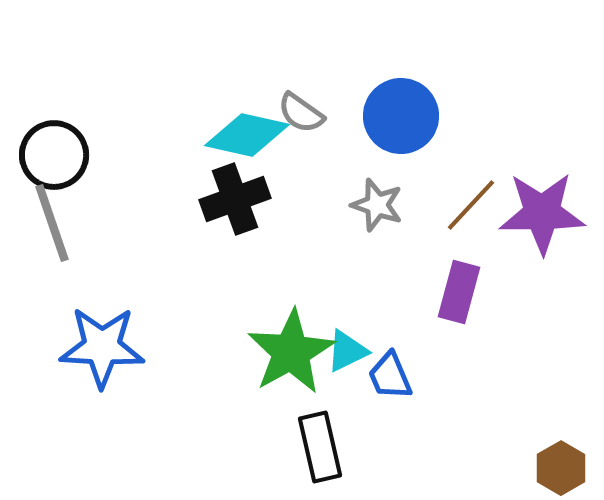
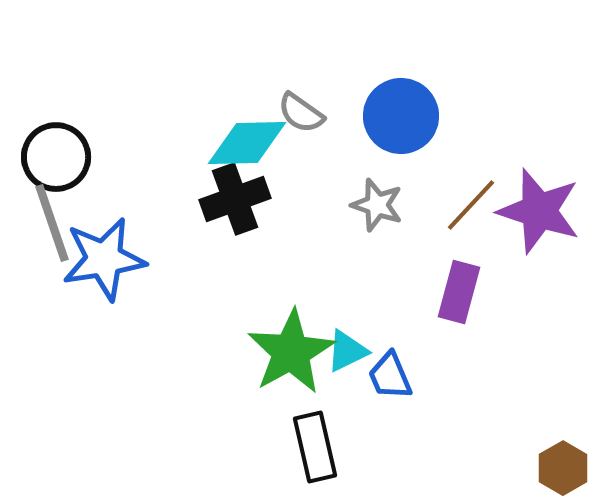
cyan diamond: moved 8 px down; rotated 14 degrees counterclockwise
black circle: moved 2 px right, 2 px down
purple star: moved 3 px left, 2 px up; rotated 18 degrees clockwise
blue star: moved 2 px right, 88 px up; rotated 12 degrees counterclockwise
black rectangle: moved 5 px left
brown hexagon: moved 2 px right
